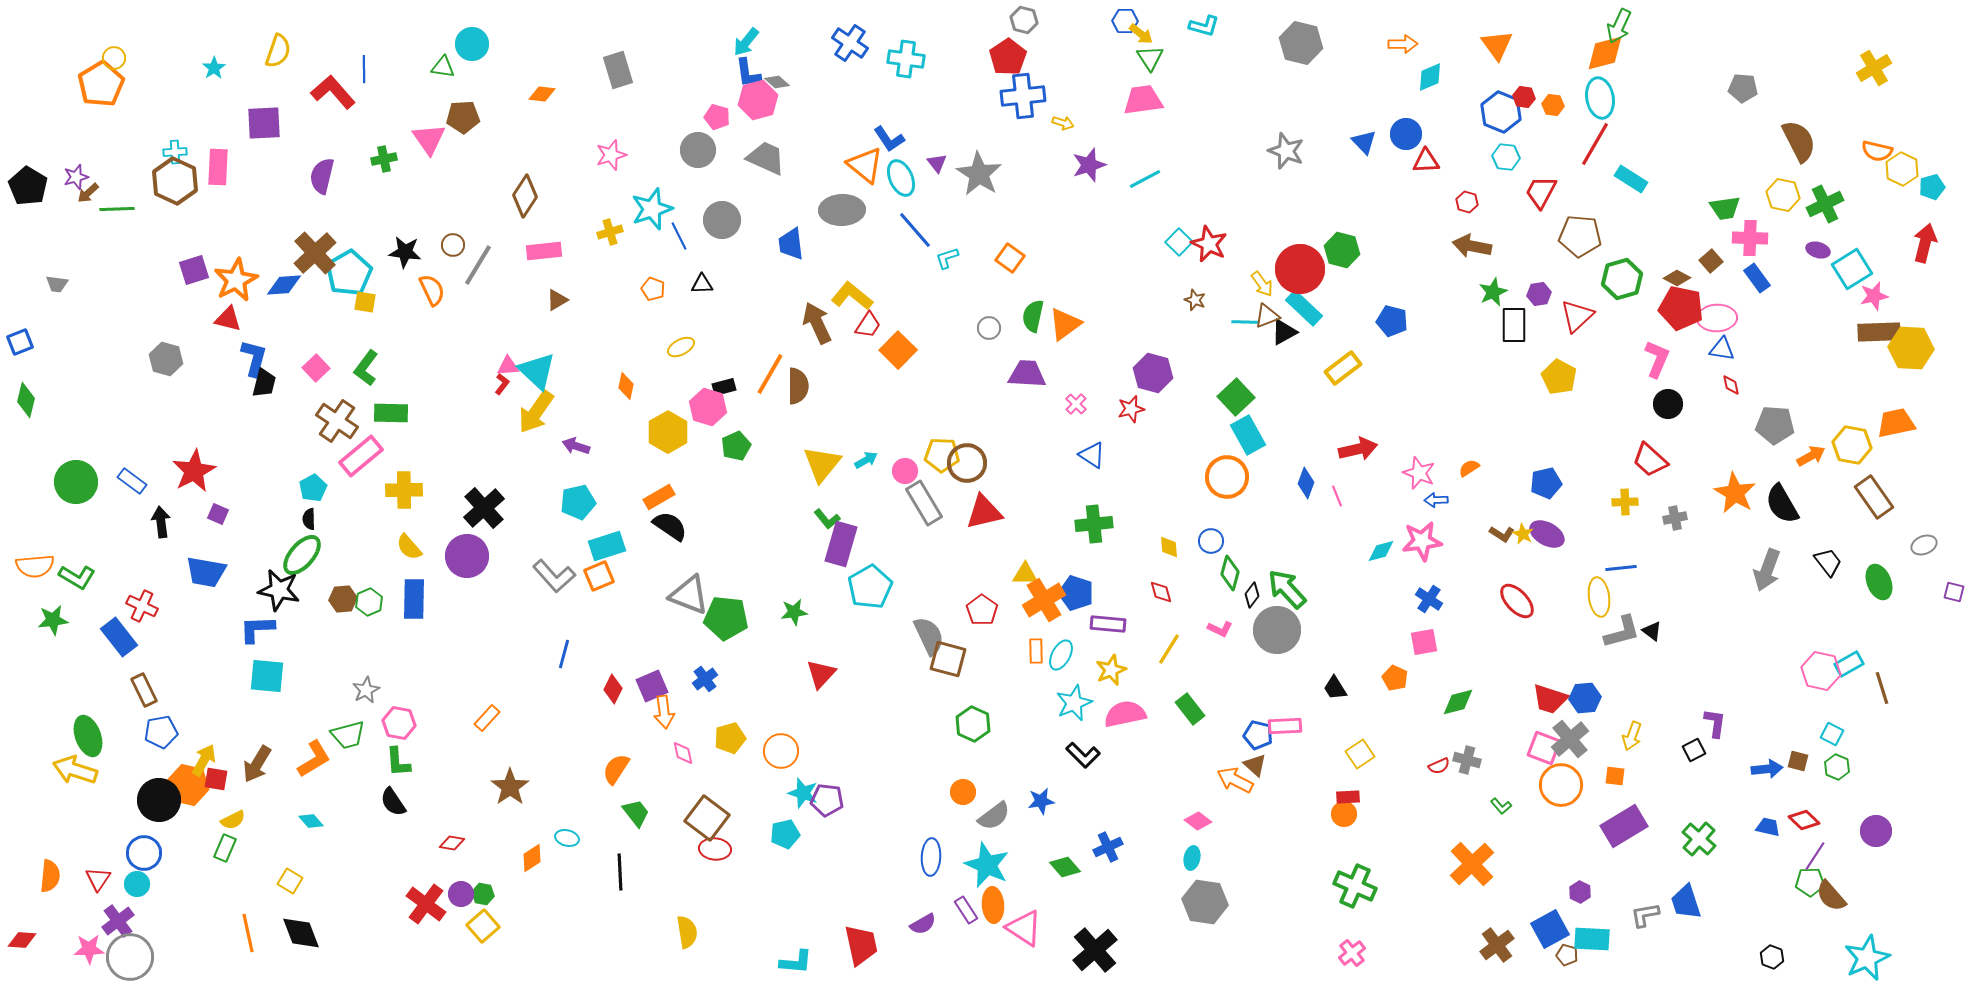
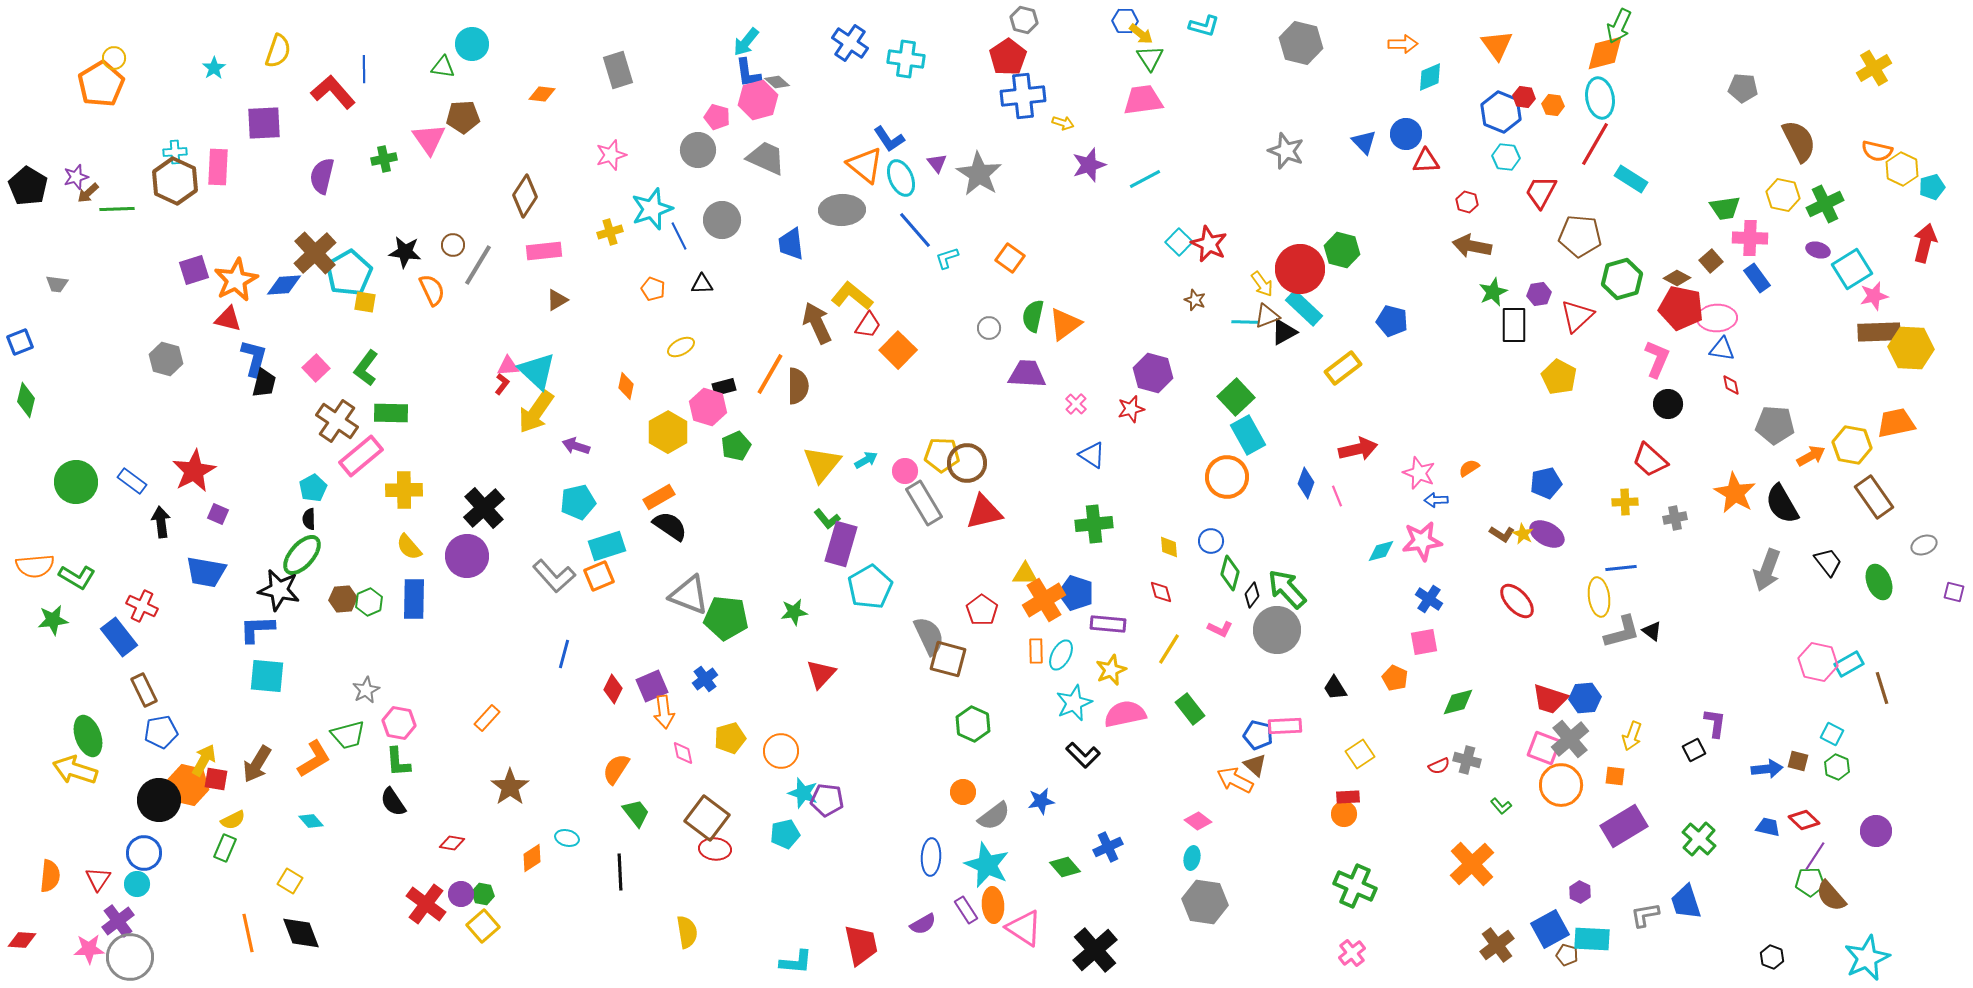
pink hexagon at (1821, 671): moved 3 px left, 9 px up
